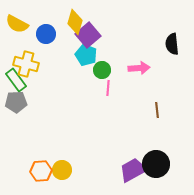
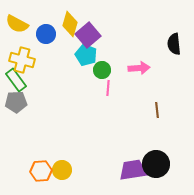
yellow diamond: moved 5 px left, 2 px down
black semicircle: moved 2 px right
yellow cross: moved 4 px left, 4 px up
purple trapezoid: rotated 20 degrees clockwise
